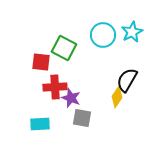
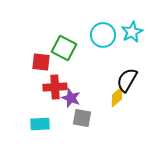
yellow diamond: rotated 15 degrees clockwise
